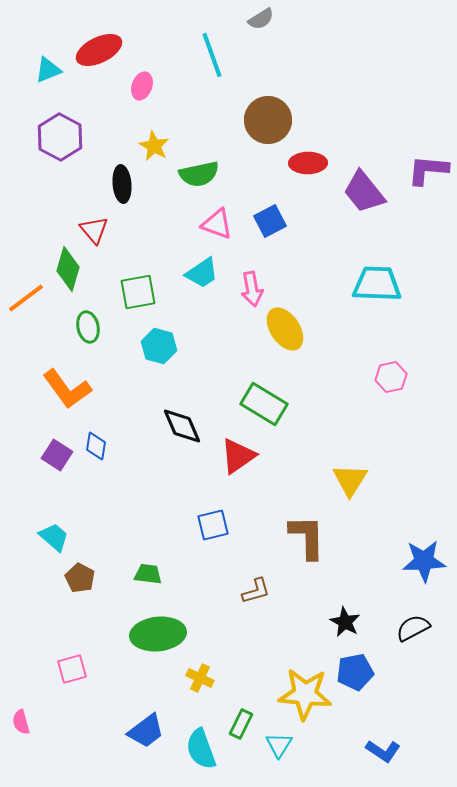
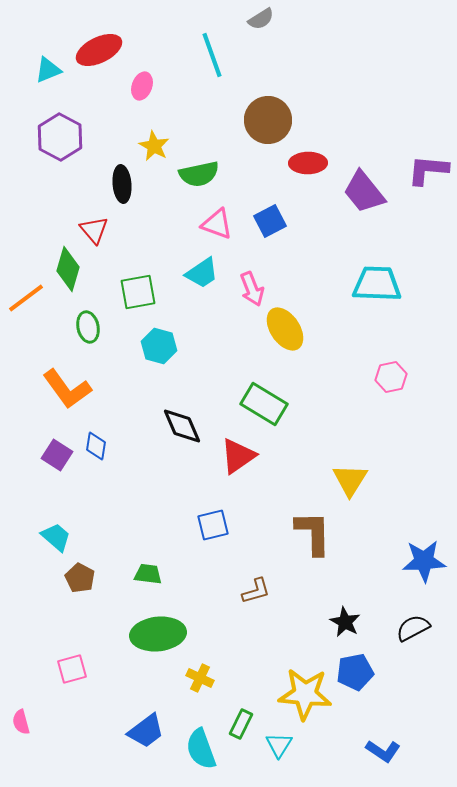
pink arrow at (252, 289): rotated 12 degrees counterclockwise
cyan trapezoid at (54, 537): moved 2 px right
brown L-shape at (307, 537): moved 6 px right, 4 px up
